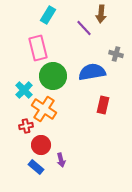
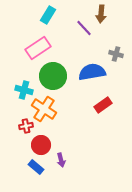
pink rectangle: rotated 70 degrees clockwise
cyan cross: rotated 30 degrees counterclockwise
red rectangle: rotated 42 degrees clockwise
